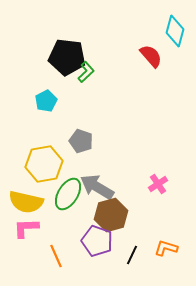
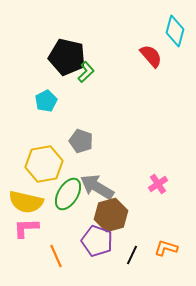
black pentagon: rotated 6 degrees clockwise
